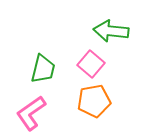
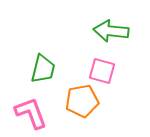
pink square: moved 11 px right, 7 px down; rotated 24 degrees counterclockwise
orange pentagon: moved 12 px left
pink L-shape: rotated 105 degrees clockwise
